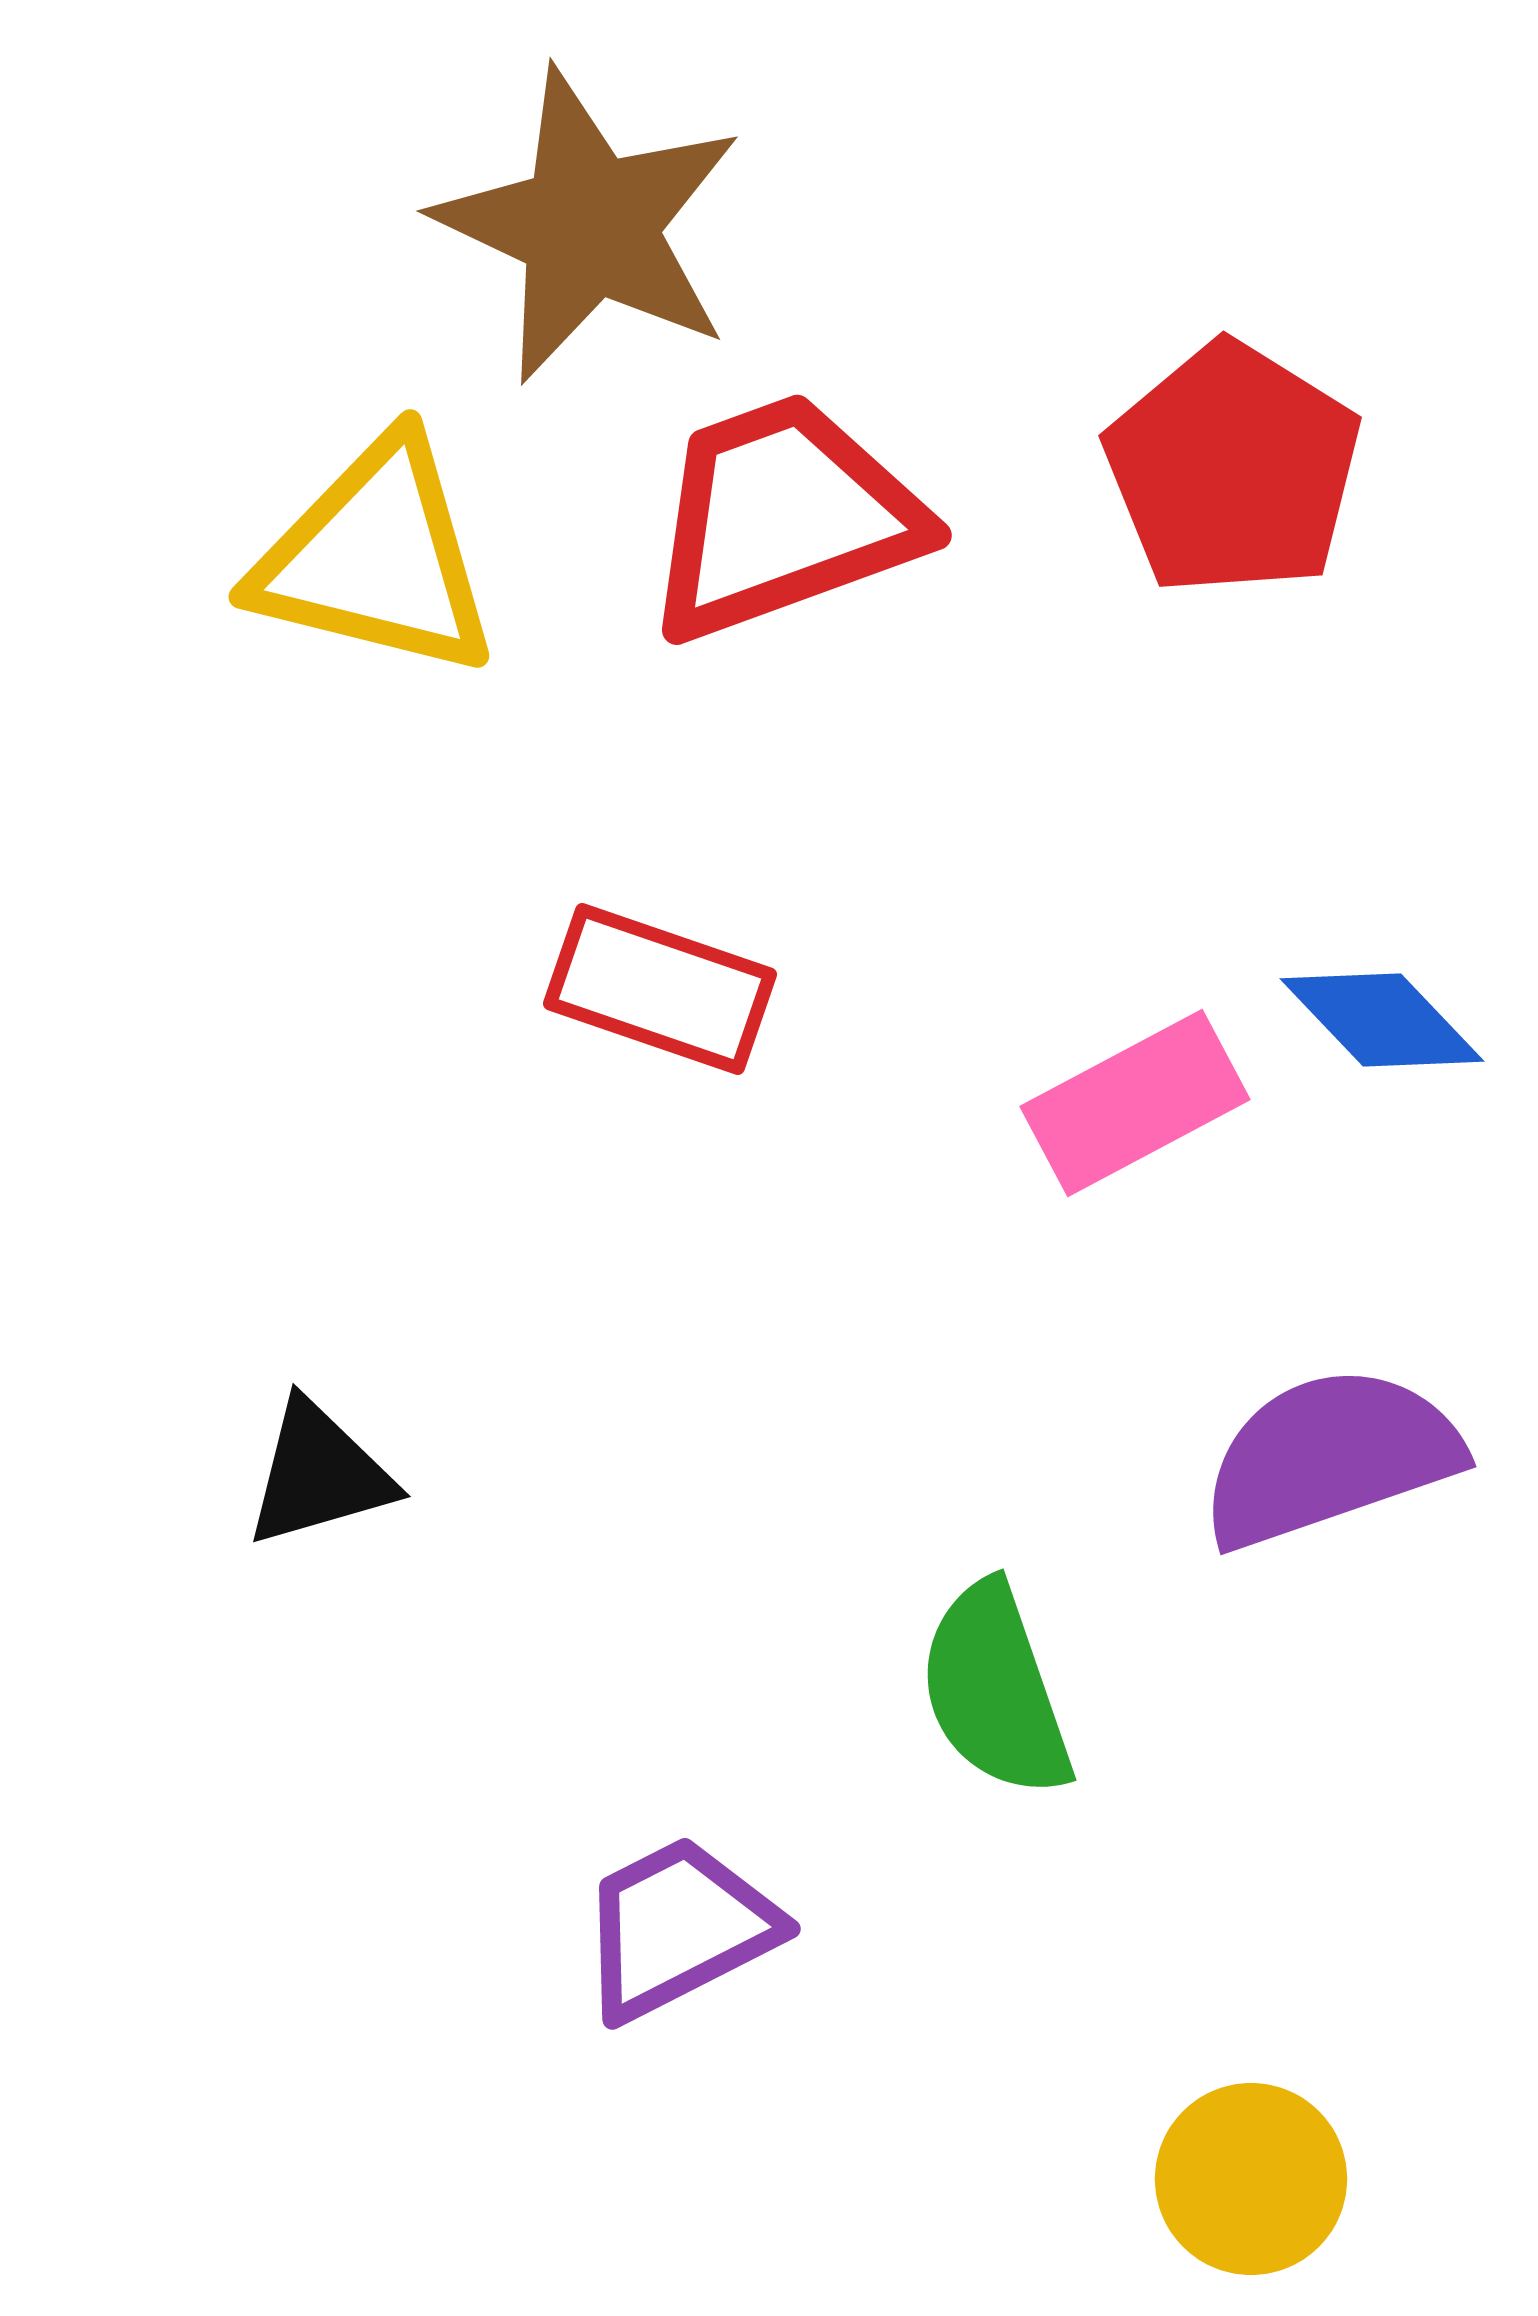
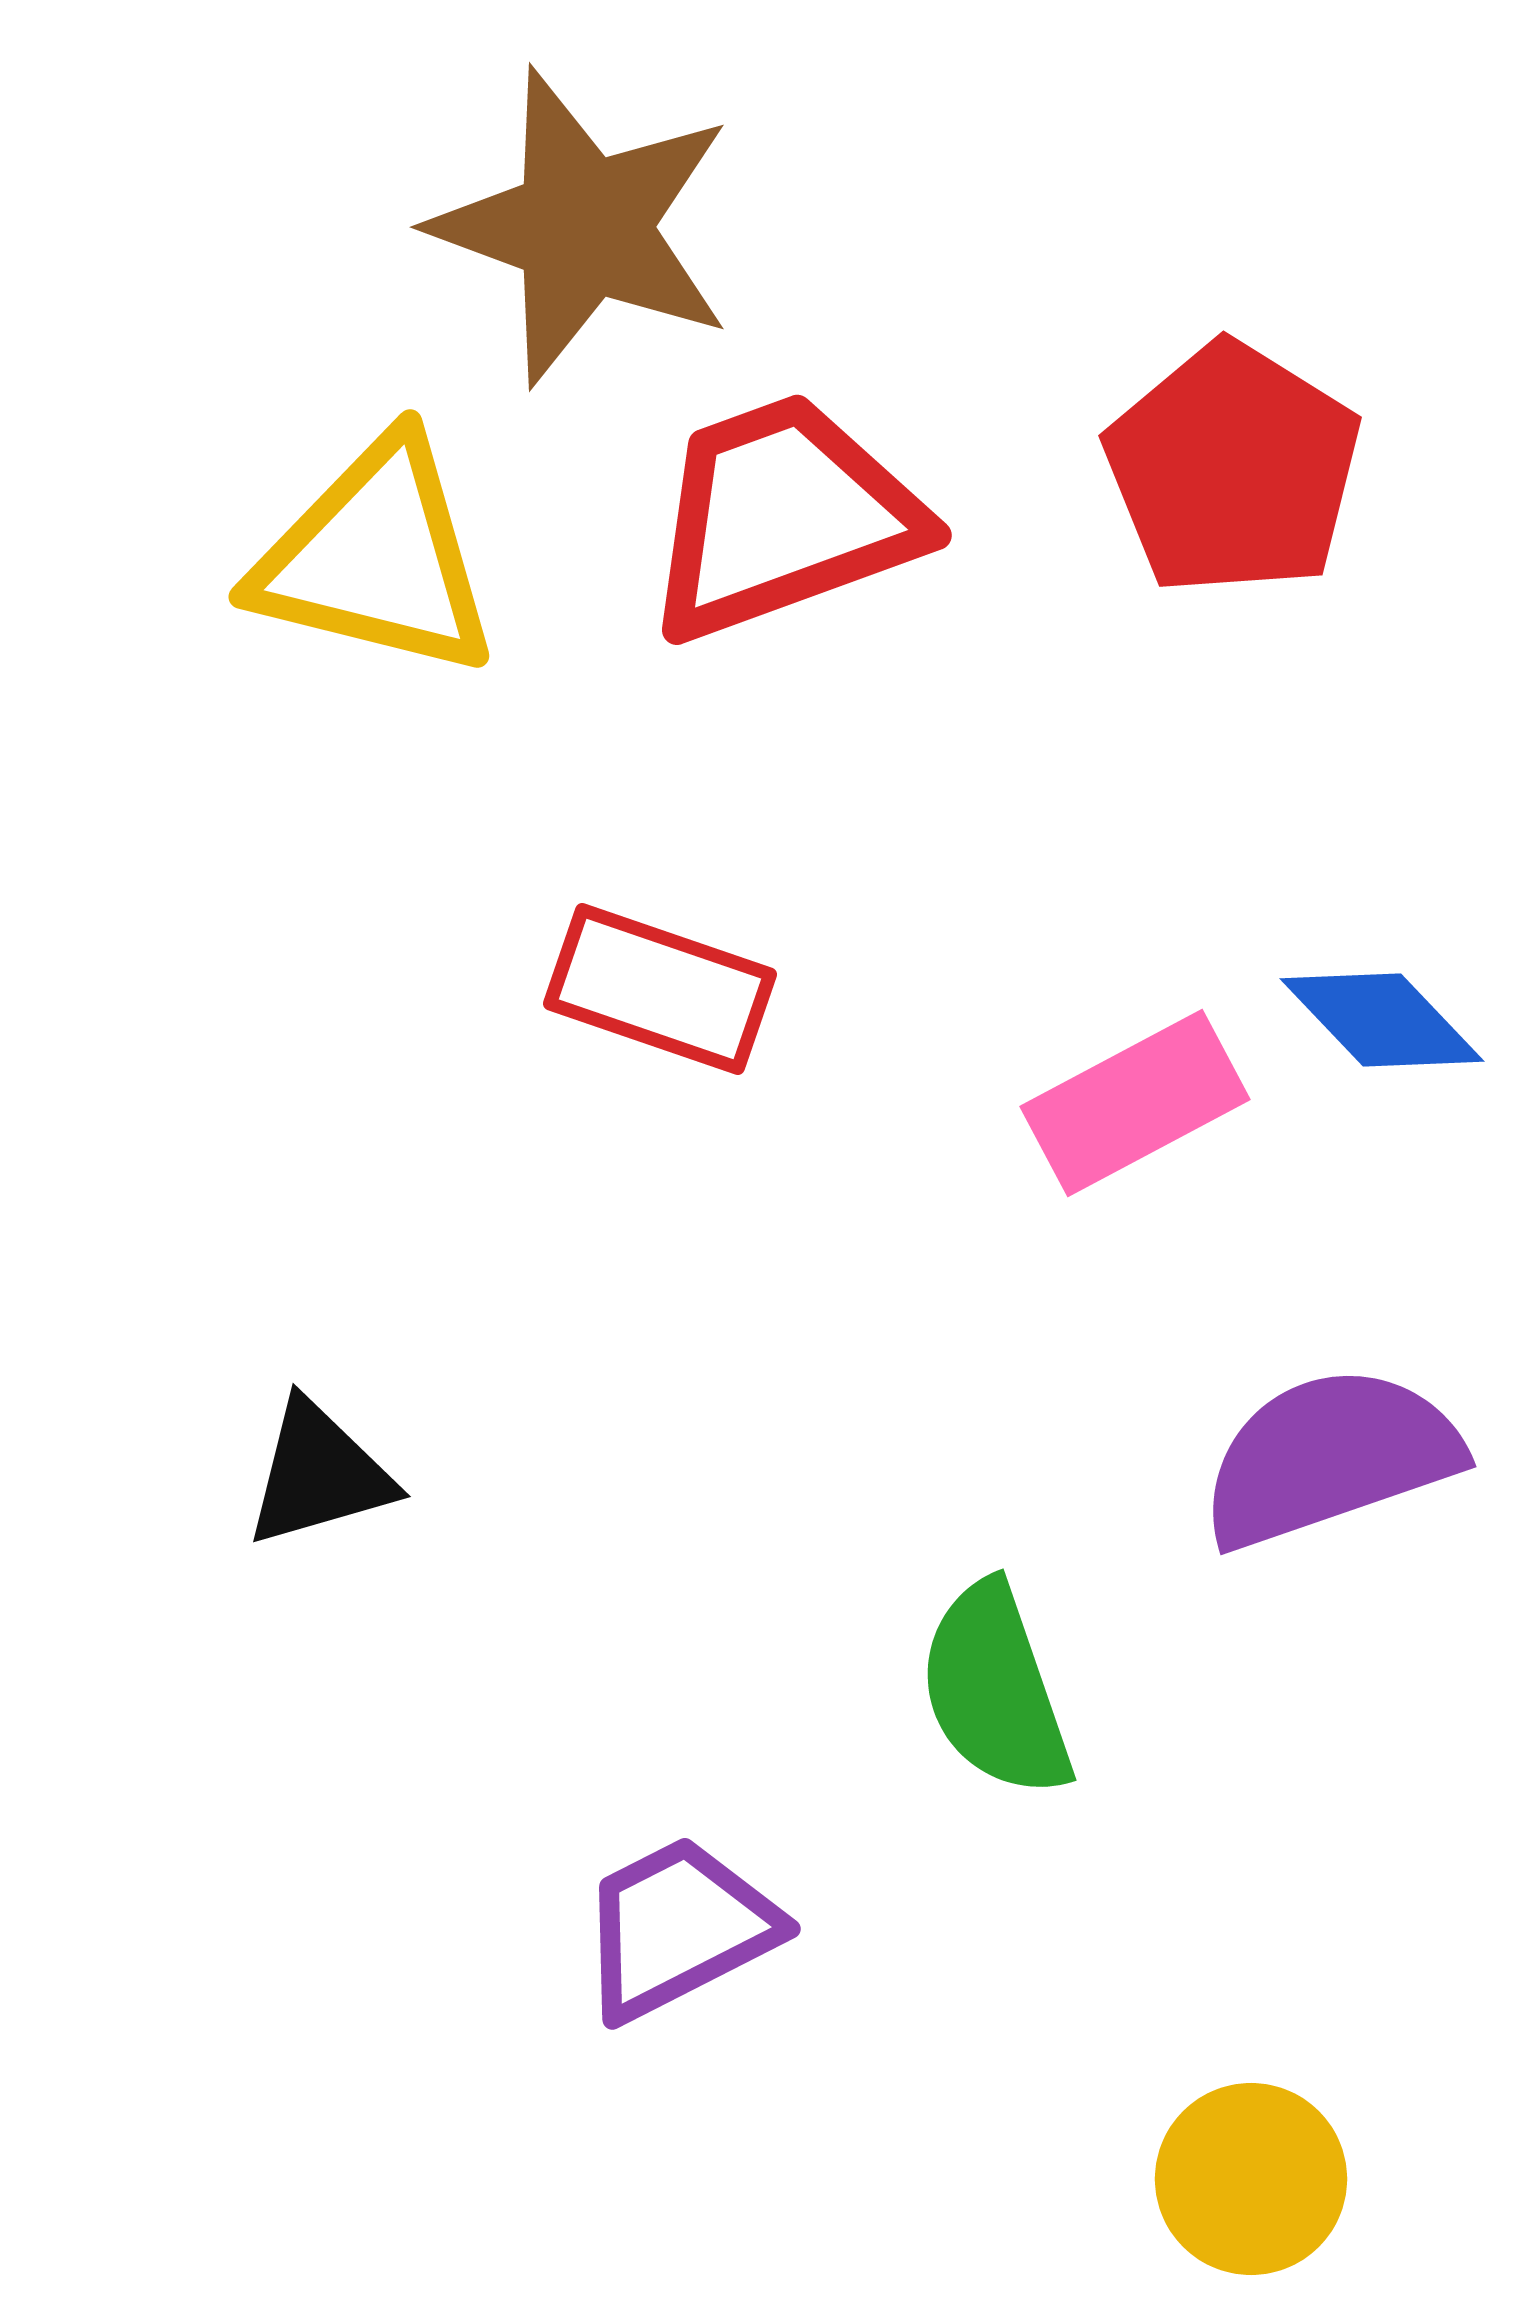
brown star: moved 6 px left, 1 px down; rotated 5 degrees counterclockwise
